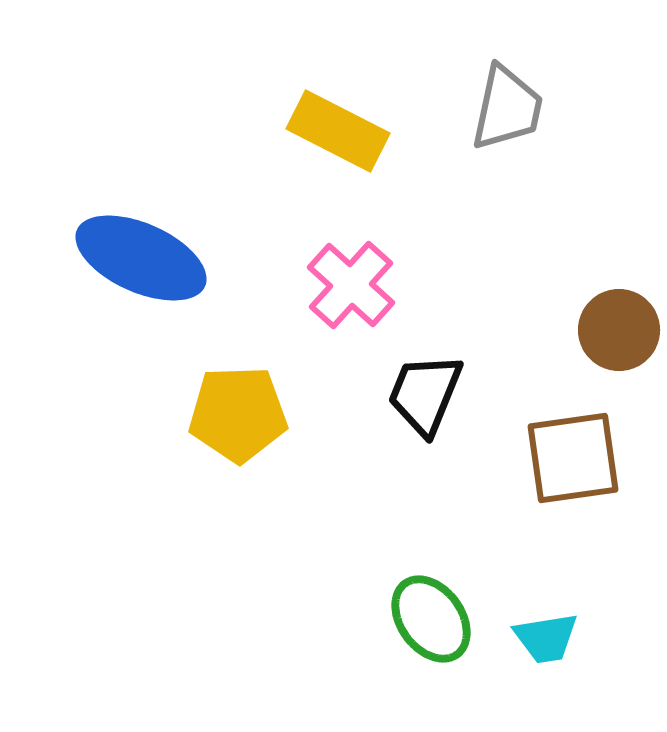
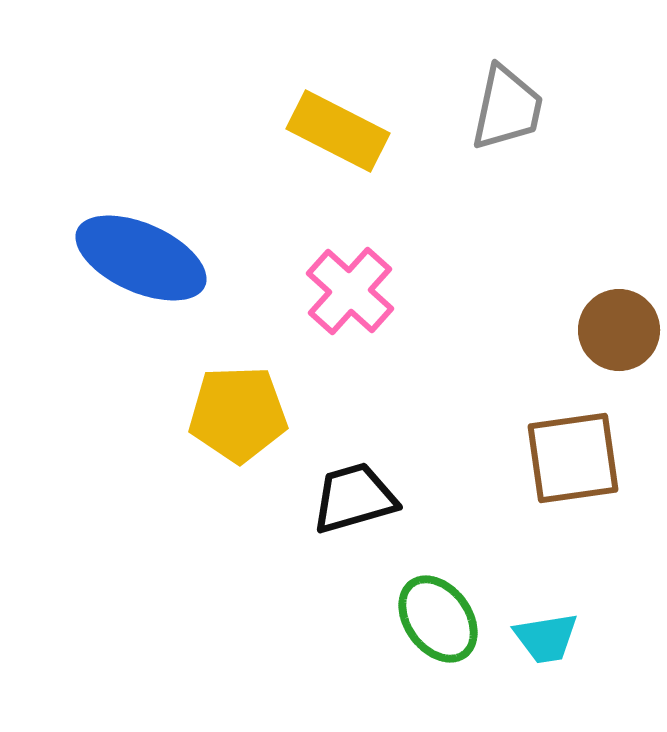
pink cross: moved 1 px left, 6 px down
black trapezoid: moved 71 px left, 104 px down; rotated 52 degrees clockwise
green ellipse: moved 7 px right
